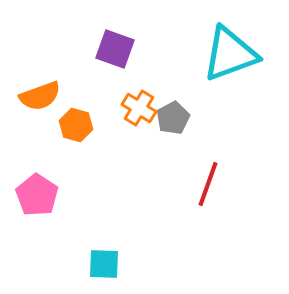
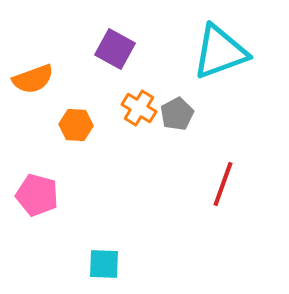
purple square: rotated 9 degrees clockwise
cyan triangle: moved 10 px left, 2 px up
orange semicircle: moved 7 px left, 17 px up
gray pentagon: moved 4 px right, 4 px up
orange hexagon: rotated 12 degrees counterclockwise
red line: moved 15 px right
pink pentagon: rotated 18 degrees counterclockwise
